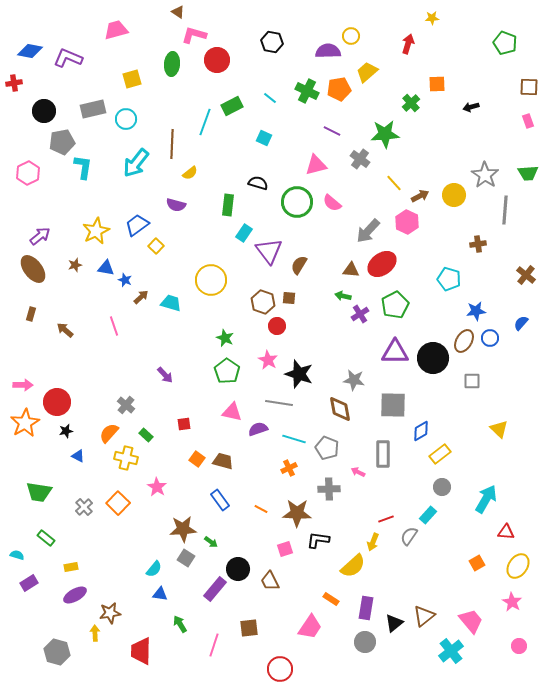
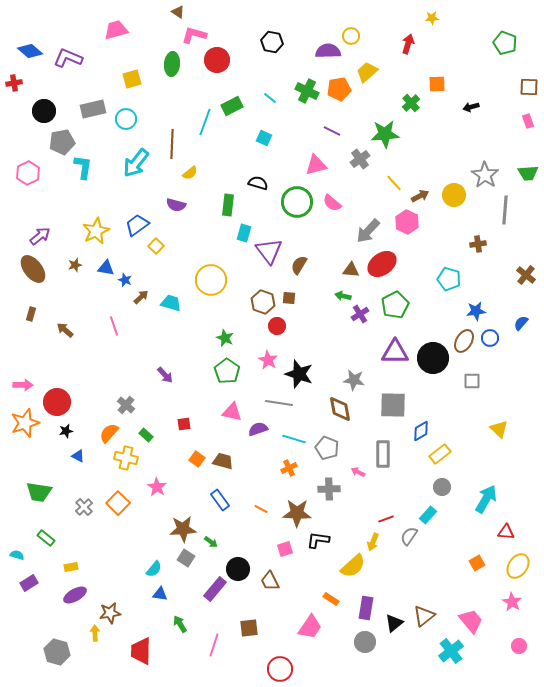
blue diamond at (30, 51): rotated 30 degrees clockwise
gray cross at (360, 159): rotated 18 degrees clockwise
cyan rectangle at (244, 233): rotated 18 degrees counterclockwise
orange star at (25, 423): rotated 12 degrees clockwise
